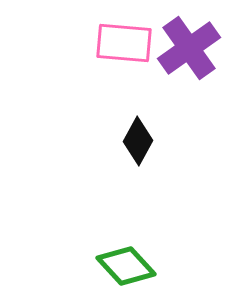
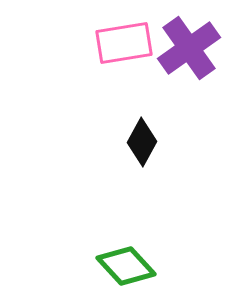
pink rectangle: rotated 14 degrees counterclockwise
black diamond: moved 4 px right, 1 px down
